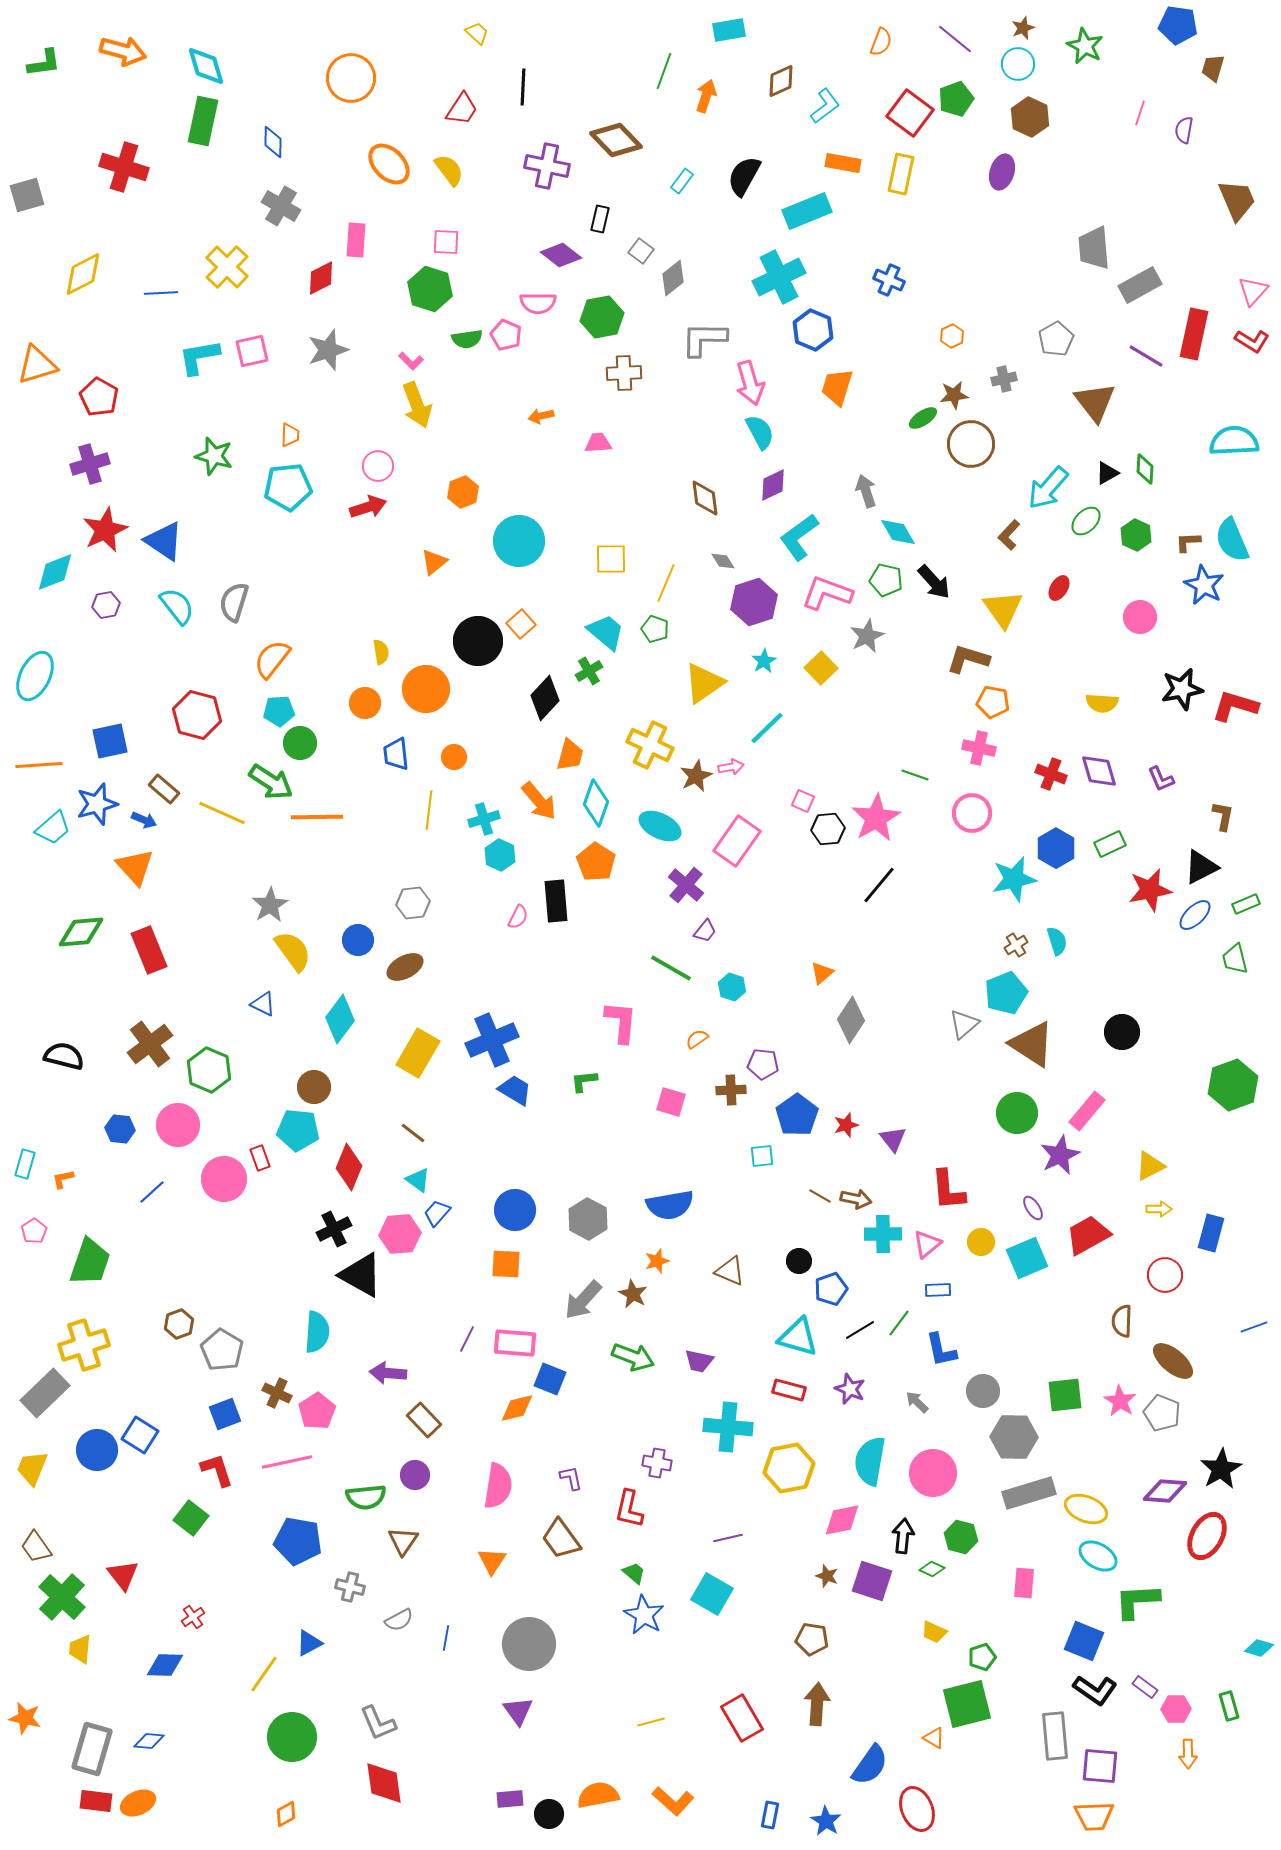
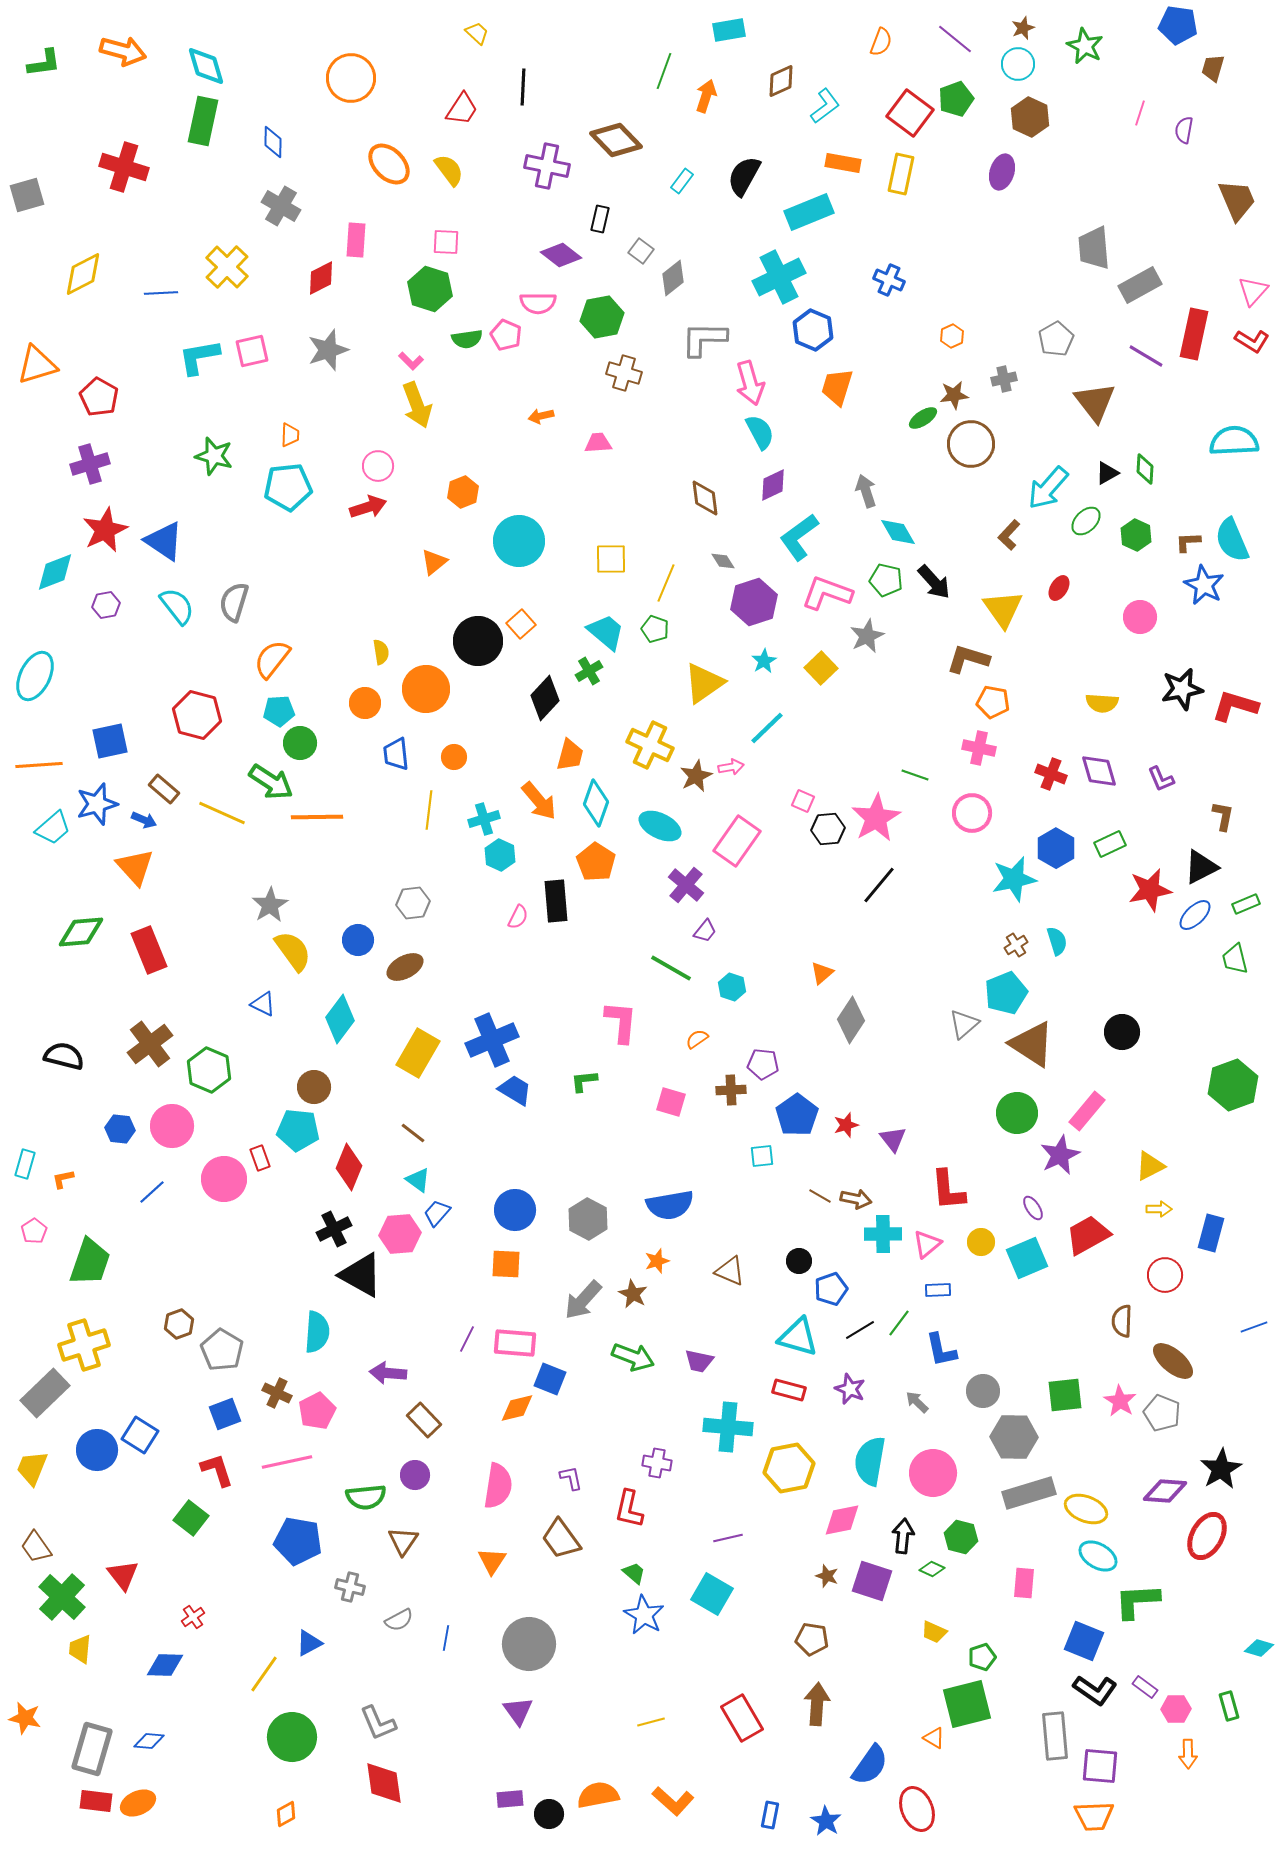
cyan rectangle at (807, 211): moved 2 px right, 1 px down
brown cross at (624, 373): rotated 20 degrees clockwise
pink circle at (178, 1125): moved 6 px left, 1 px down
pink pentagon at (317, 1411): rotated 6 degrees clockwise
